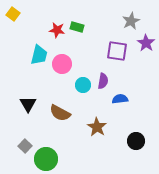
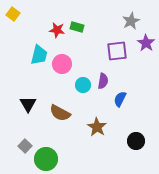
purple square: rotated 15 degrees counterclockwise
blue semicircle: rotated 56 degrees counterclockwise
